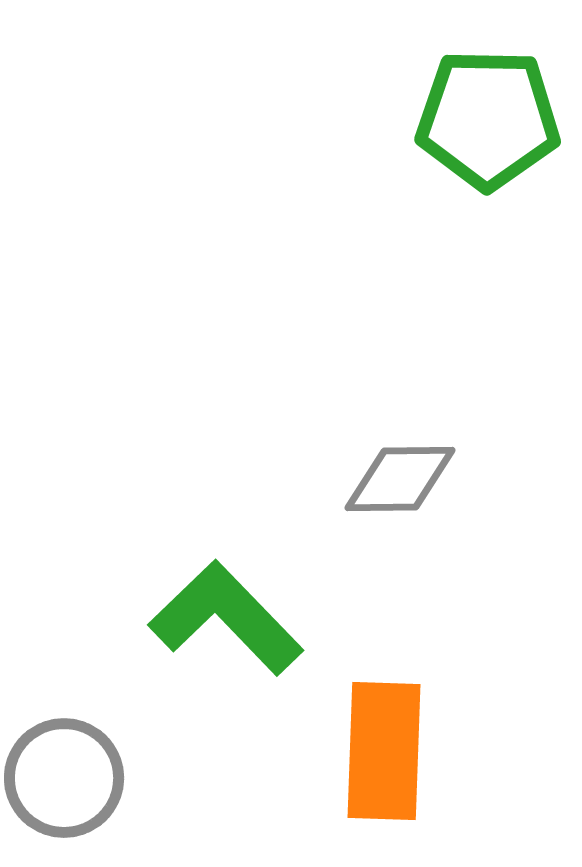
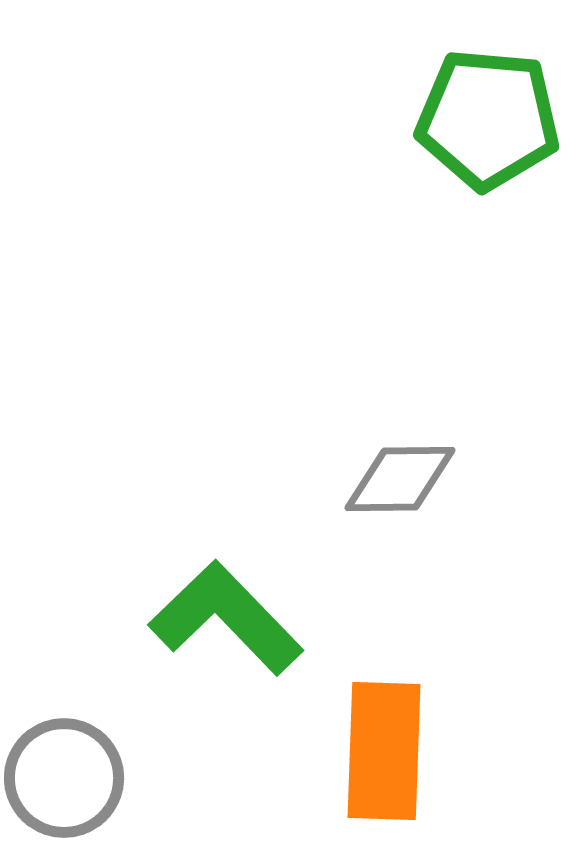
green pentagon: rotated 4 degrees clockwise
